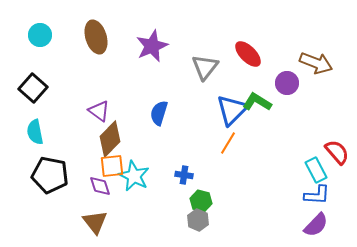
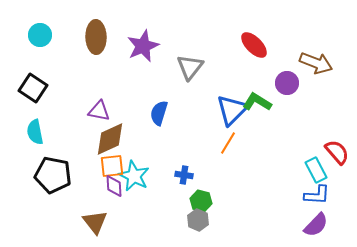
brown ellipse: rotated 16 degrees clockwise
purple star: moved 9 px left
red ellipse: moved 6 px right, 9 px up
gray triangle: moved 15 px left
black square: rotated 8 degrees counterclockwise
purple triangle: rotated 25 degrees counterclockwise
brown diamond: rotated 21 degrees clockwise
black pentagon: moved 3 px right
purple diamond: moved 14 px right; rotated 15 degrees clockwise
